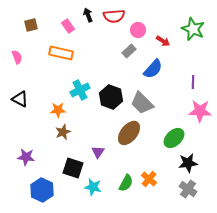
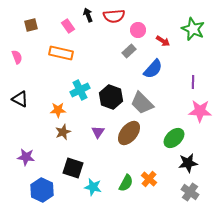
purple triangle: moved 20 px up
gray cross: moved 2 px right, 3 px down
